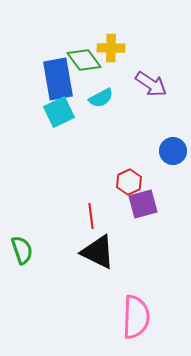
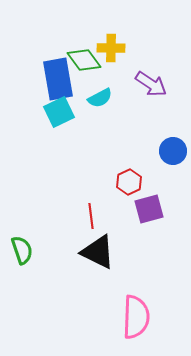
cyan semicircle: moved 1 px left
purple square: moved 6 px right, 5 px down
